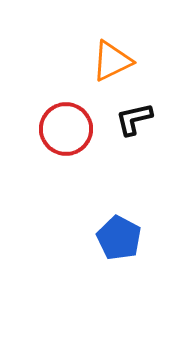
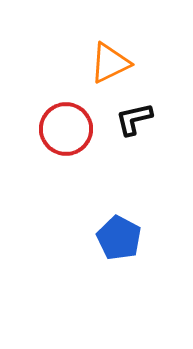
orange triangle: moved 2 px left, 2 px down
